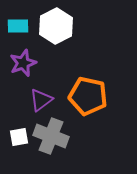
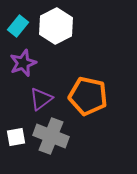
cyan rectangle: rotated 50 degrees counterclockwise
purple triangle: moved 1 px up
white square: moved 3 px left
